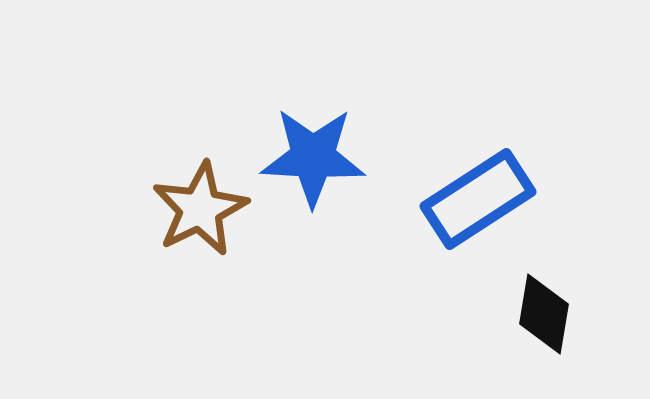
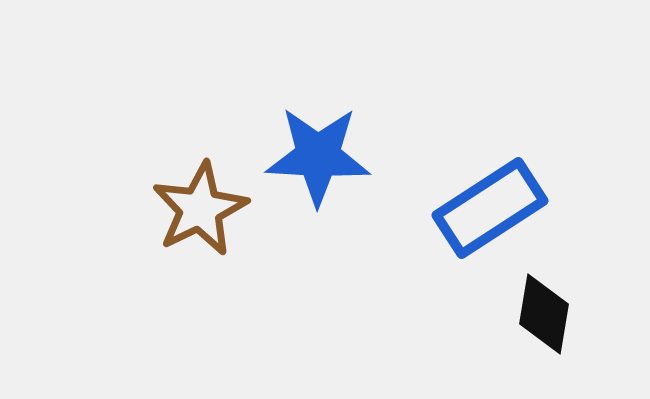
blue star: moved 5 px right, 1 px up
blue rectangle: moved 12 px right, 9 px down
